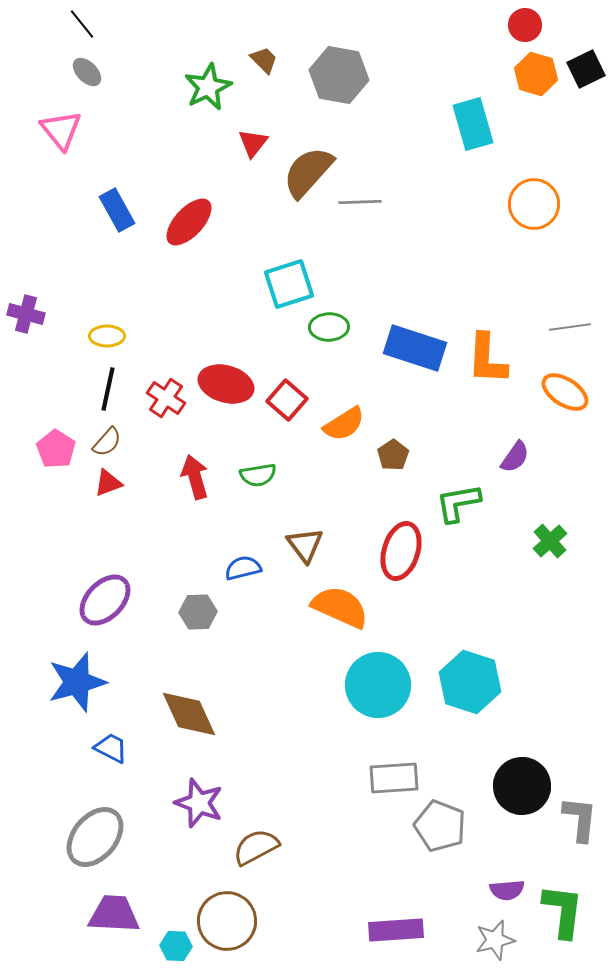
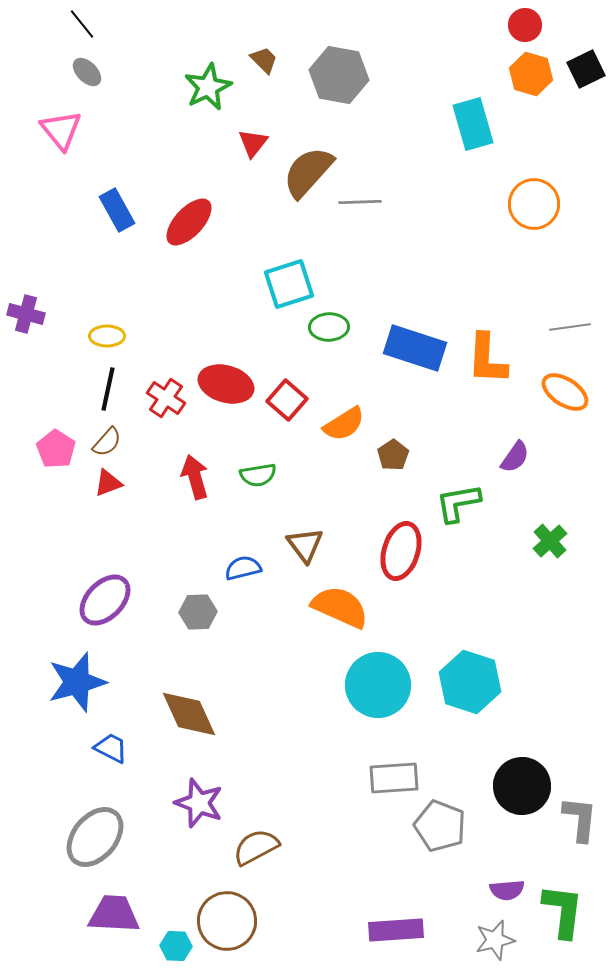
orange hexagon at (536, 74): moved 5 px left
